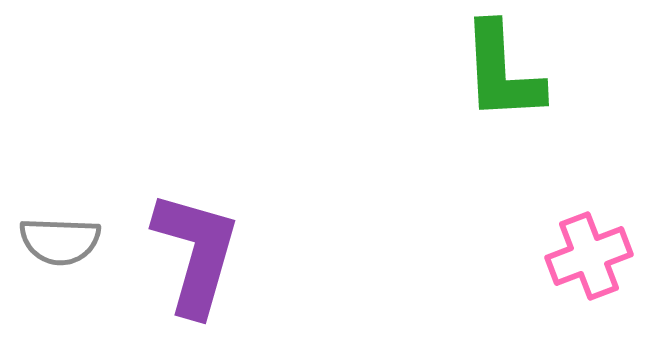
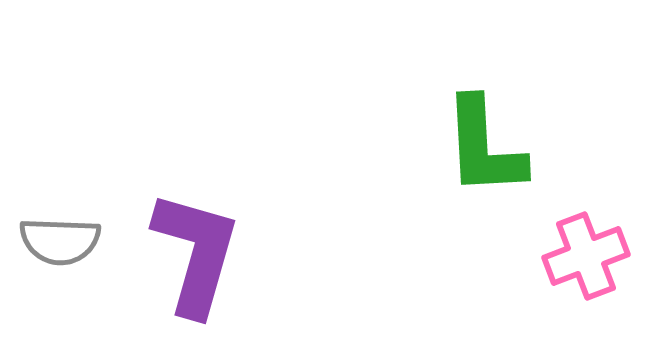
green L-shape: moved 18 px left, 75 px down
pink cross: moved 3 px left
